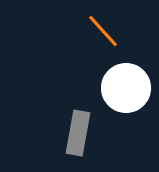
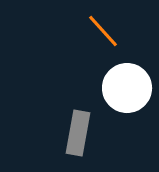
white circle: moved 1 px right
